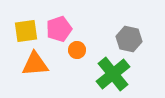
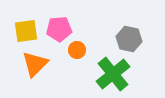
pink pentagon: rotated 15 degrees clockwise
orange triangle: rotated 40 degrees counterclockwise
